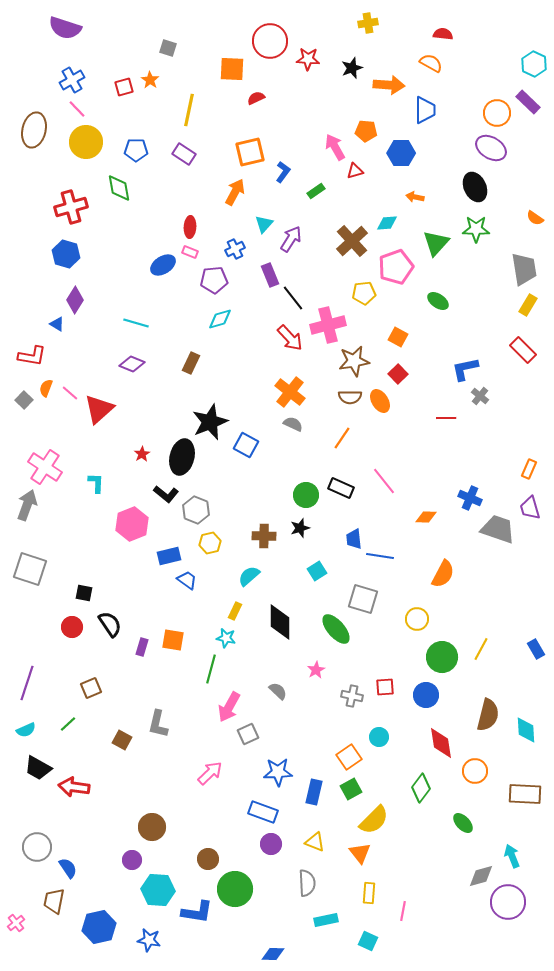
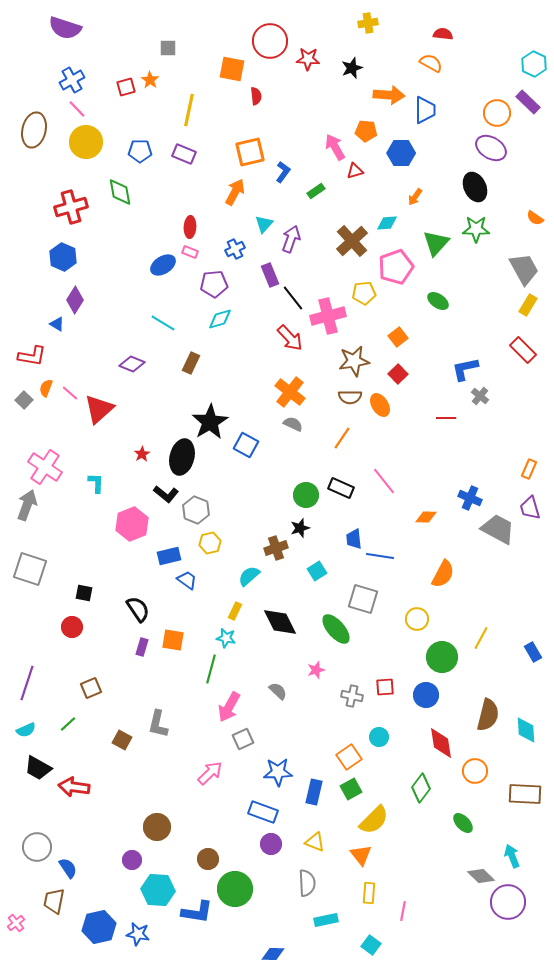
gray square at (168, 48): rotated 18 degrees counterclockwise
orange square at (232, 69): rotated 8 degrees clockwise
orange arrow at (389, 85): moved 10 px down
red square at (124, 87): moved 2 px right
red semicircle at (256, 98): moved 2 px up; rotated 108 degrees clockwise
blue pentagon at (136, 150): moved 4 px right, 1 px down
purple rectangle at (184, 154): rotated 10 degrees counterclockwise
green diamond at (119, 188): moved 1 px right, 4 px down
orange arrow at (415, 197): rotated 66 degrees counterclockwise
purple arrow at (291, 239): rotated 12 degrees counterclockwise
blue hexagon at (66, 254): moved 3 px left, 3 px down; rotated 8 degrees clockwise
gray trapezoid at (524, 269): rotated 20 degrees counterclockwise
purple pentagon at (214, 280): moved 4 px down
cyan line at (136, 323): moved 27 px right; rotated 15 degrees clockwise
pink cross at (328, 325): moved 9 px up
orange square at (398, 337): rotated 24 degrees clockwise
orange ellipse at (380, 401): moved 4 px down
black star at (210, 422): rotated 9 degrees counterclockwise
gray trapezoid at (498, 529): rotated 9 degrees clockwise
brown cross at (264, 536): moved 12 px right, 12 px down; rotated 20 degrees counterclockwise
black diamond at (280, 622): rotated 27 degrees counterclockwise
black semicircle at (110, 624): moved 28 px right, 15 px up
yellow line at (481, 649): moved 11 px up
blue rectangle at (536, 649): moved 3 px left, 3 px down
pink star at (316, 670): rotated 12 degrees clockwise
gray square at (248, 734): moved 5 px left, 5 px down
brown circle at (152, 827): moved 5 px right
orange triangle at (360, 853): moved 1 px right, 2 px down
gray diamond at (481, 876): rotated 60 degrees clockwise
blue star at (149, 940): moved 11 px left, 6 px up
cyan square at (368, 941): moved 3 px right, 4 px down; rotated 12 degrees clockwise
